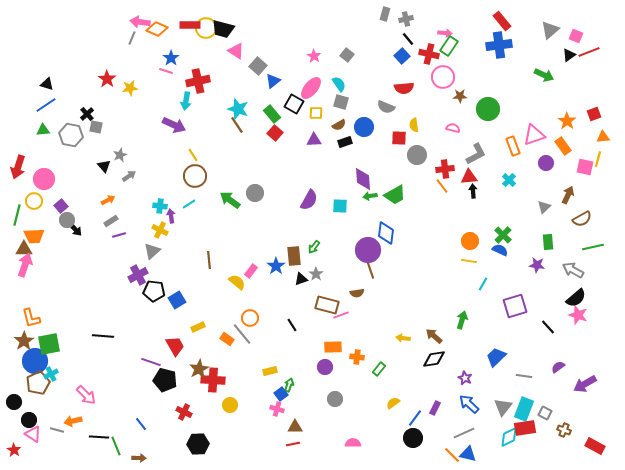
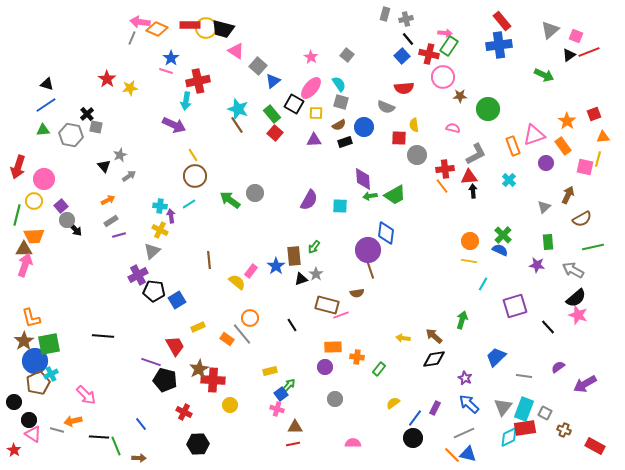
pink star at (314, 56): moved 3 px left, 1 px down
green arrow at (289, 385): rotated 24 degrees clockwise
